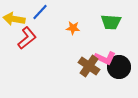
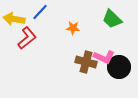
green trapezoid: moved 1 px right, 3 px up; rotated 40 degrees clockwise
pink L-shape: moved 1 px left, 1 px up
brown cross: moved 3 px left, 4 px up; rotated 20 degrees counterclockwise
